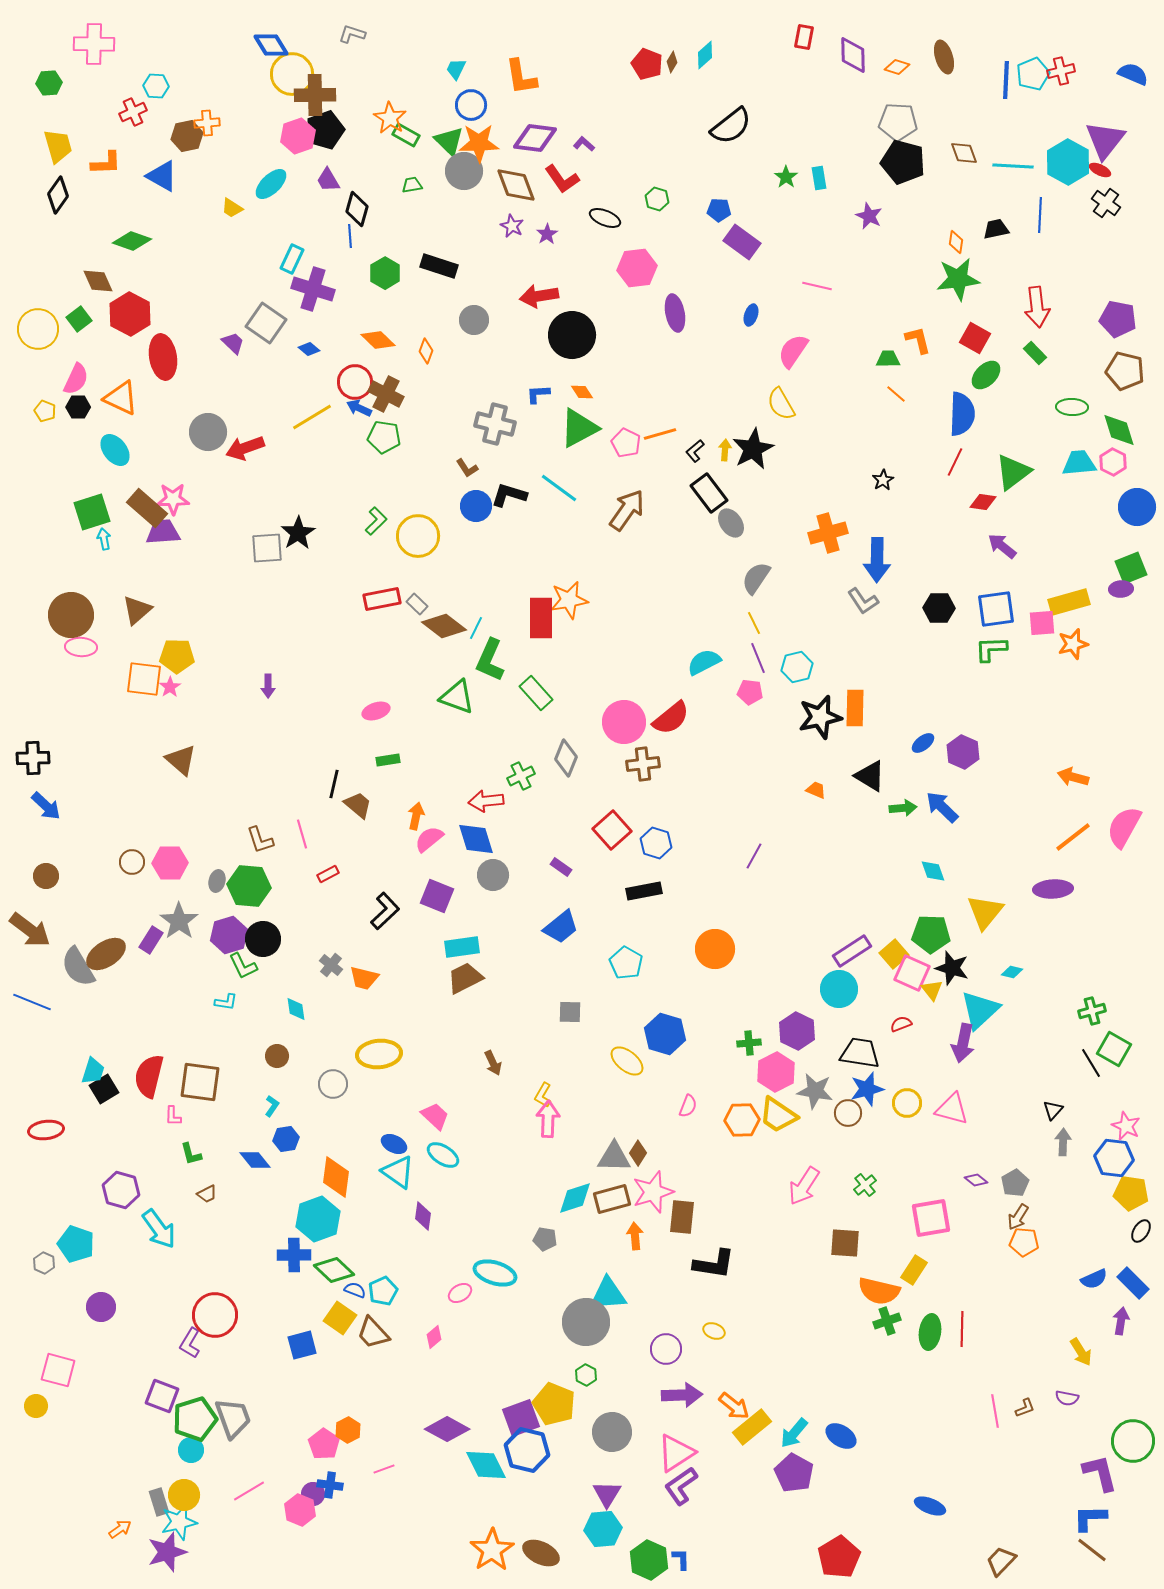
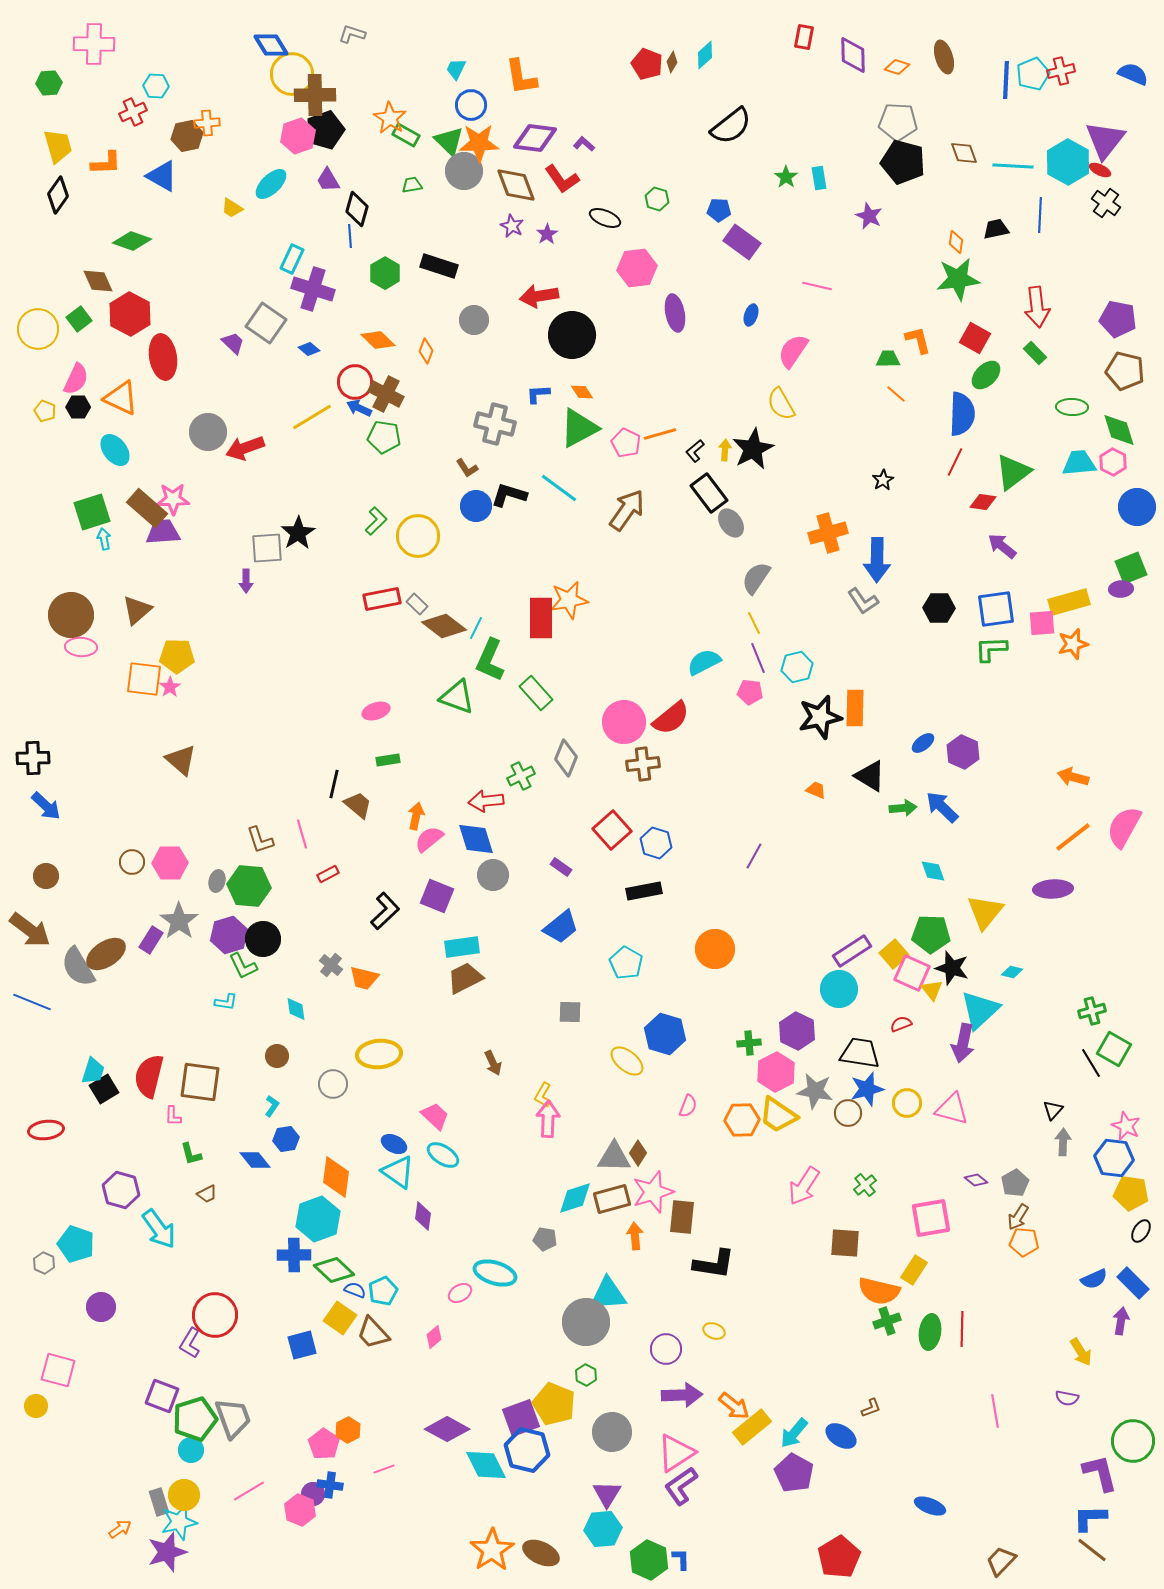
purple arrow at (268, 686): moved 22 px left, 105 px up
brown L-shape at (1025, 1408): moved 154 px left
